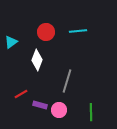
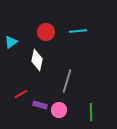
white diamond: rotated 10 degrees counterclockwise
